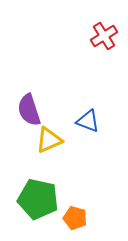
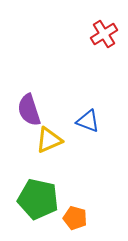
red cross: moved 2 px up
